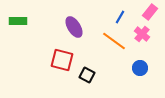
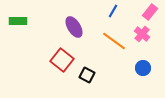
blue line: moved 7 px left, 6 px up
red square: rotated 25 degrees clockwise
blue circle: moved 3 px right
